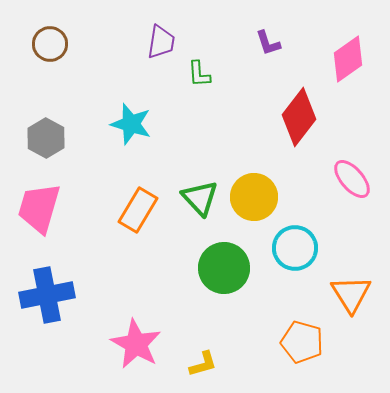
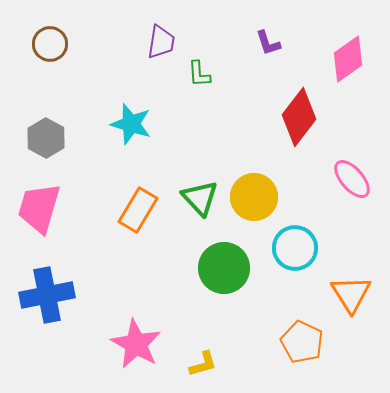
orange pentagon: rotated 9 degrees clockwise
